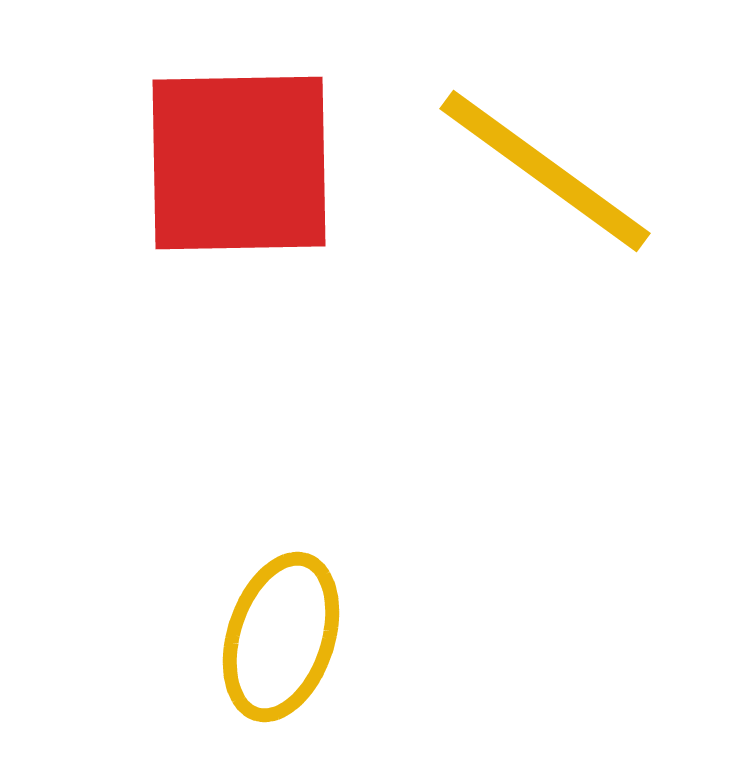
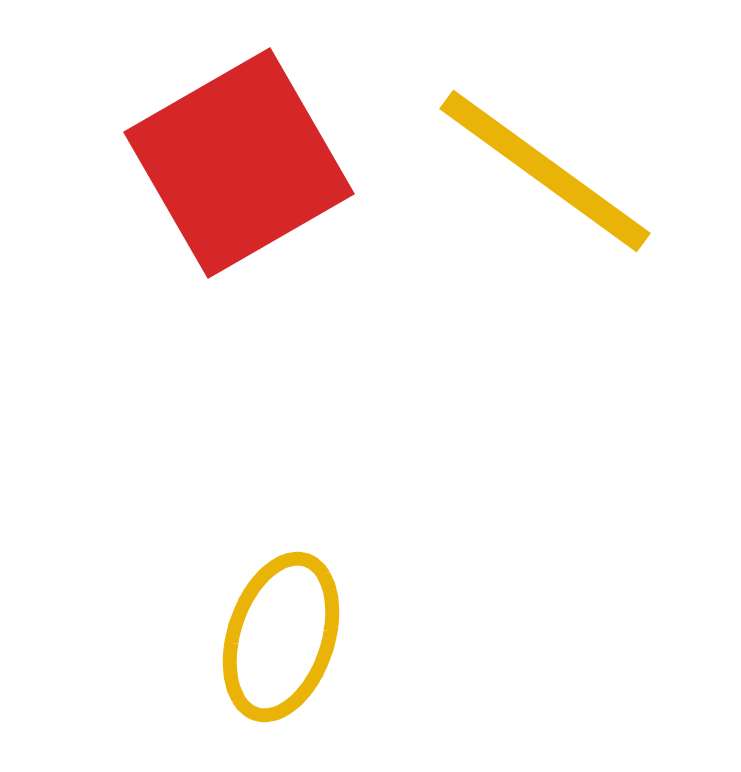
red square: rotated 29 degrees counterclockwise
